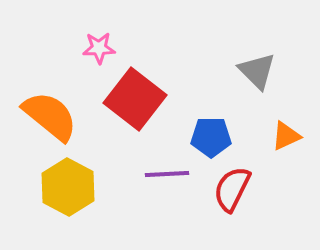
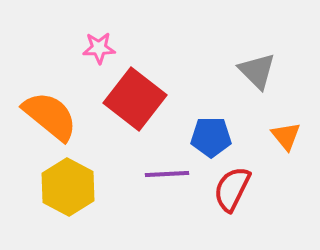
orange triangle: rotated 44 degrees counterclockwise
